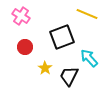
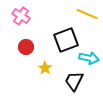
black square: moved 4 px right, 3 px down
red circle: moved 1 px right
cyan arrow: rotated 144 degrees clockwise
black trapezoid: moved 5 px right, 5 px down
